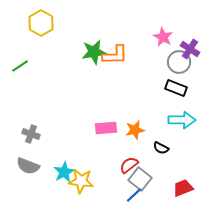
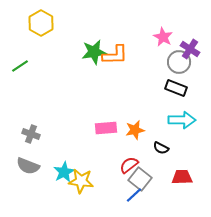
red trapezoid: moved 1 px left, 11 px up; rotated 20 degrees clockwise
